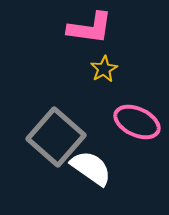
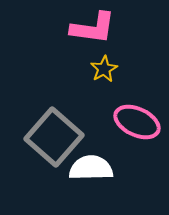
pink L-shape: moved 3 px right
gray square: moved 2 px left
white semicircle: rotated 36 degrees counterclockwise
